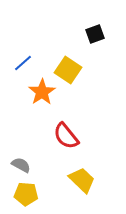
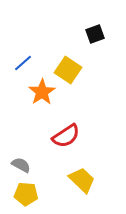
red semicircle: rotated 84 degrees counterclockwise
